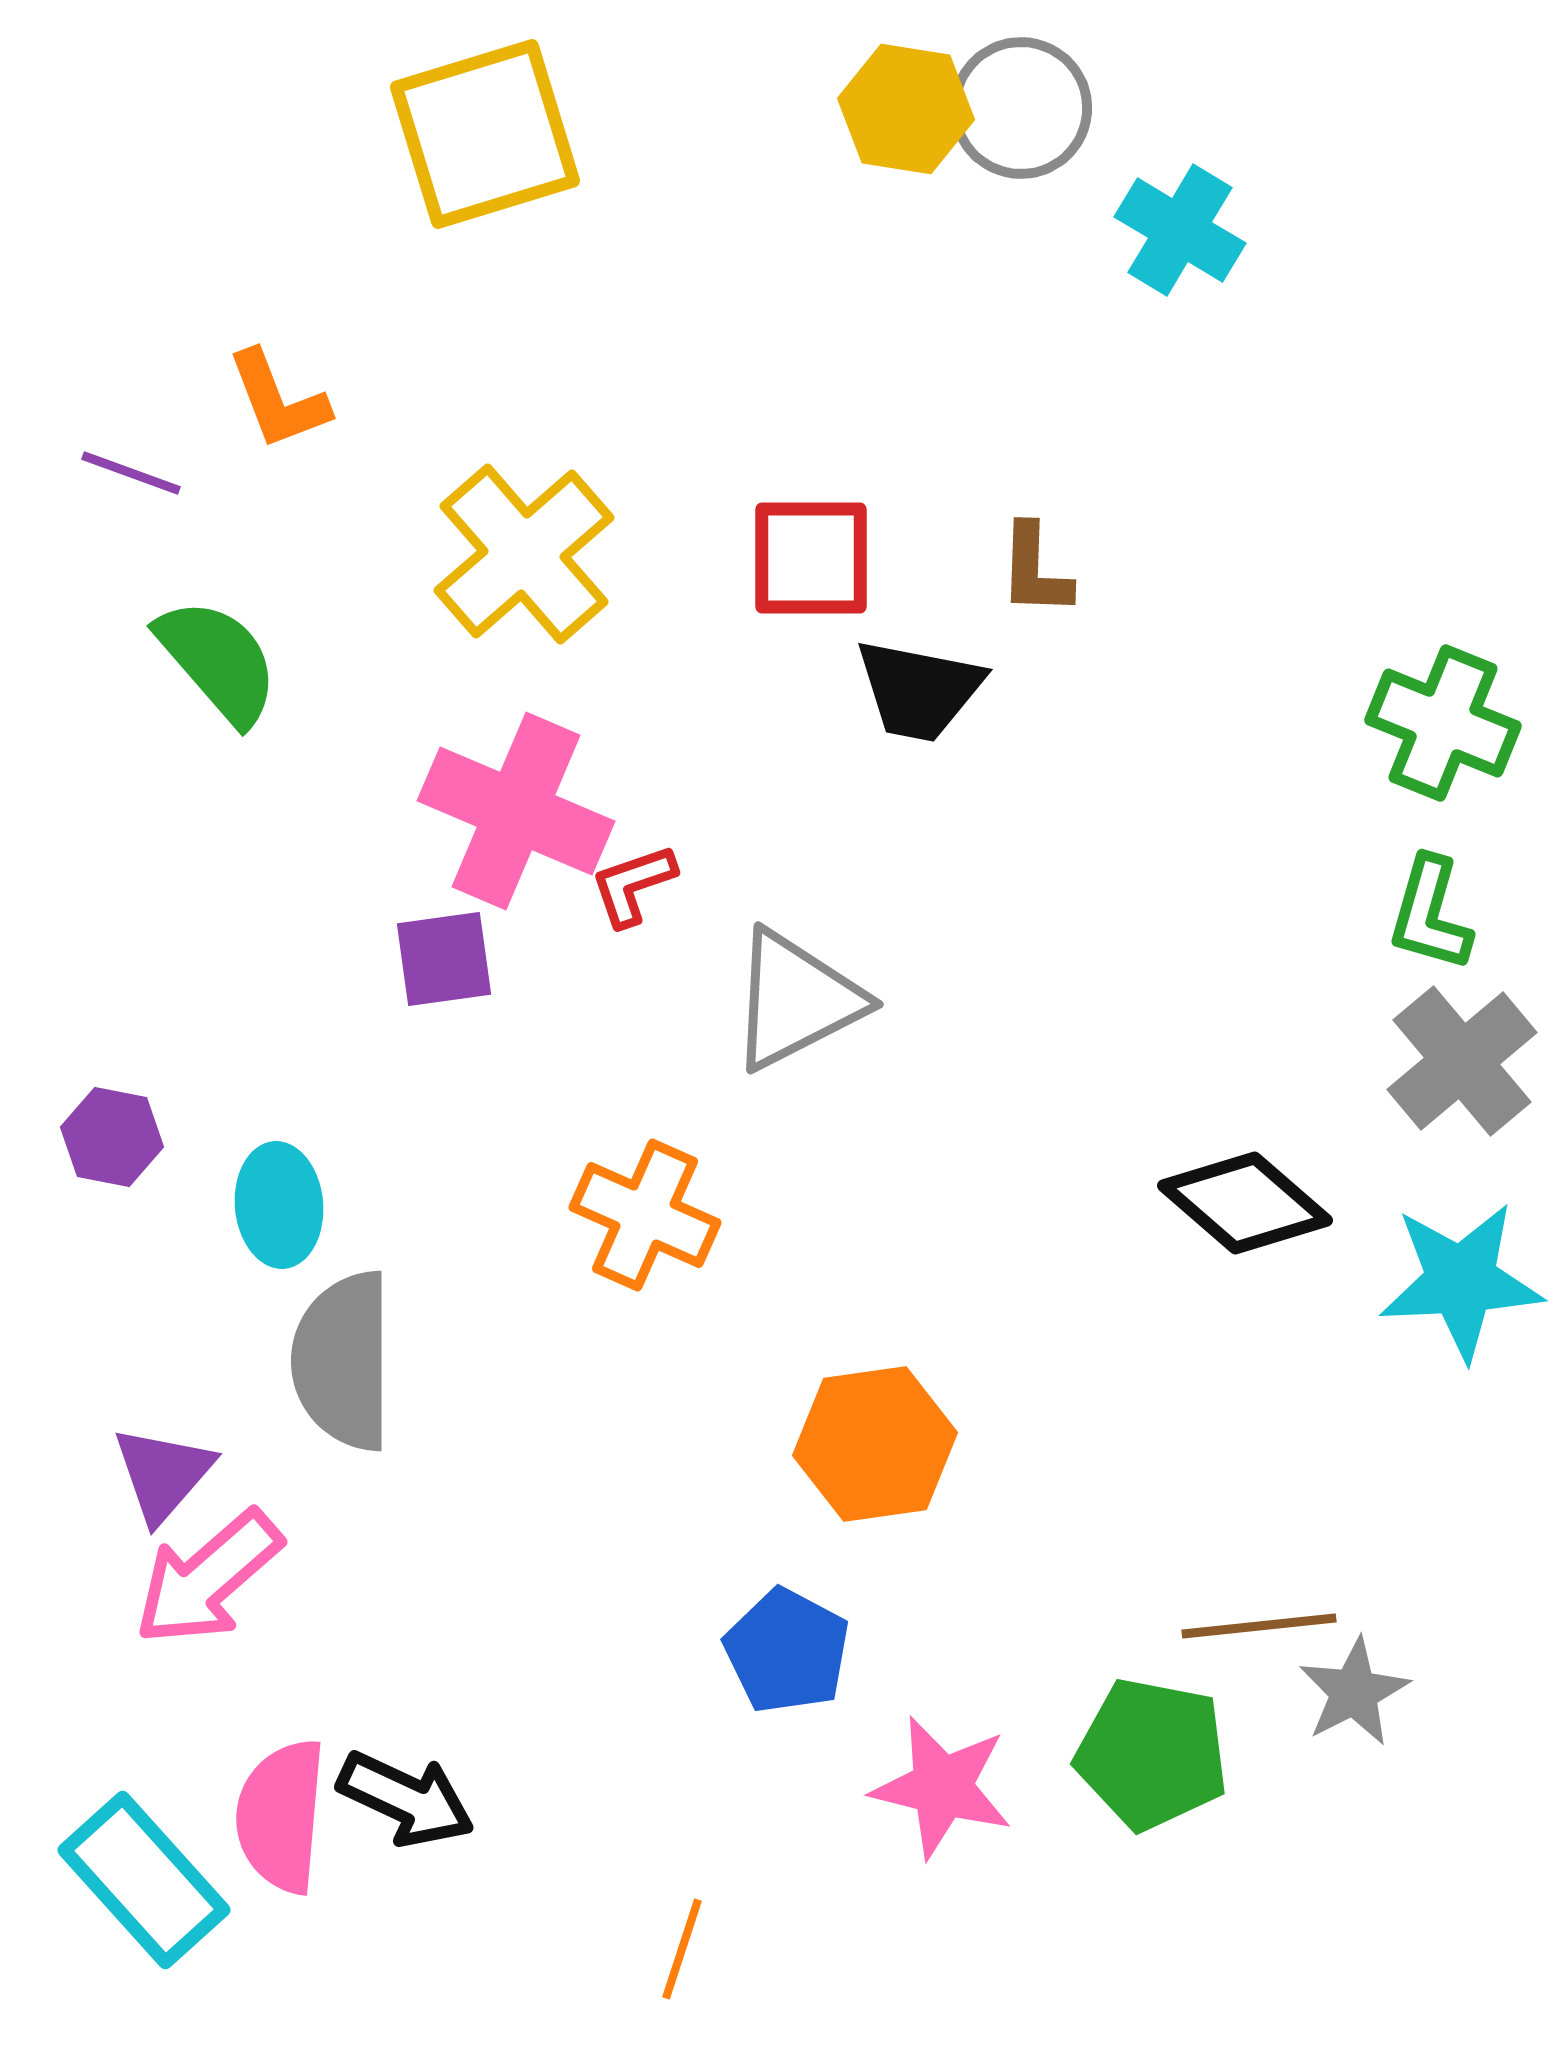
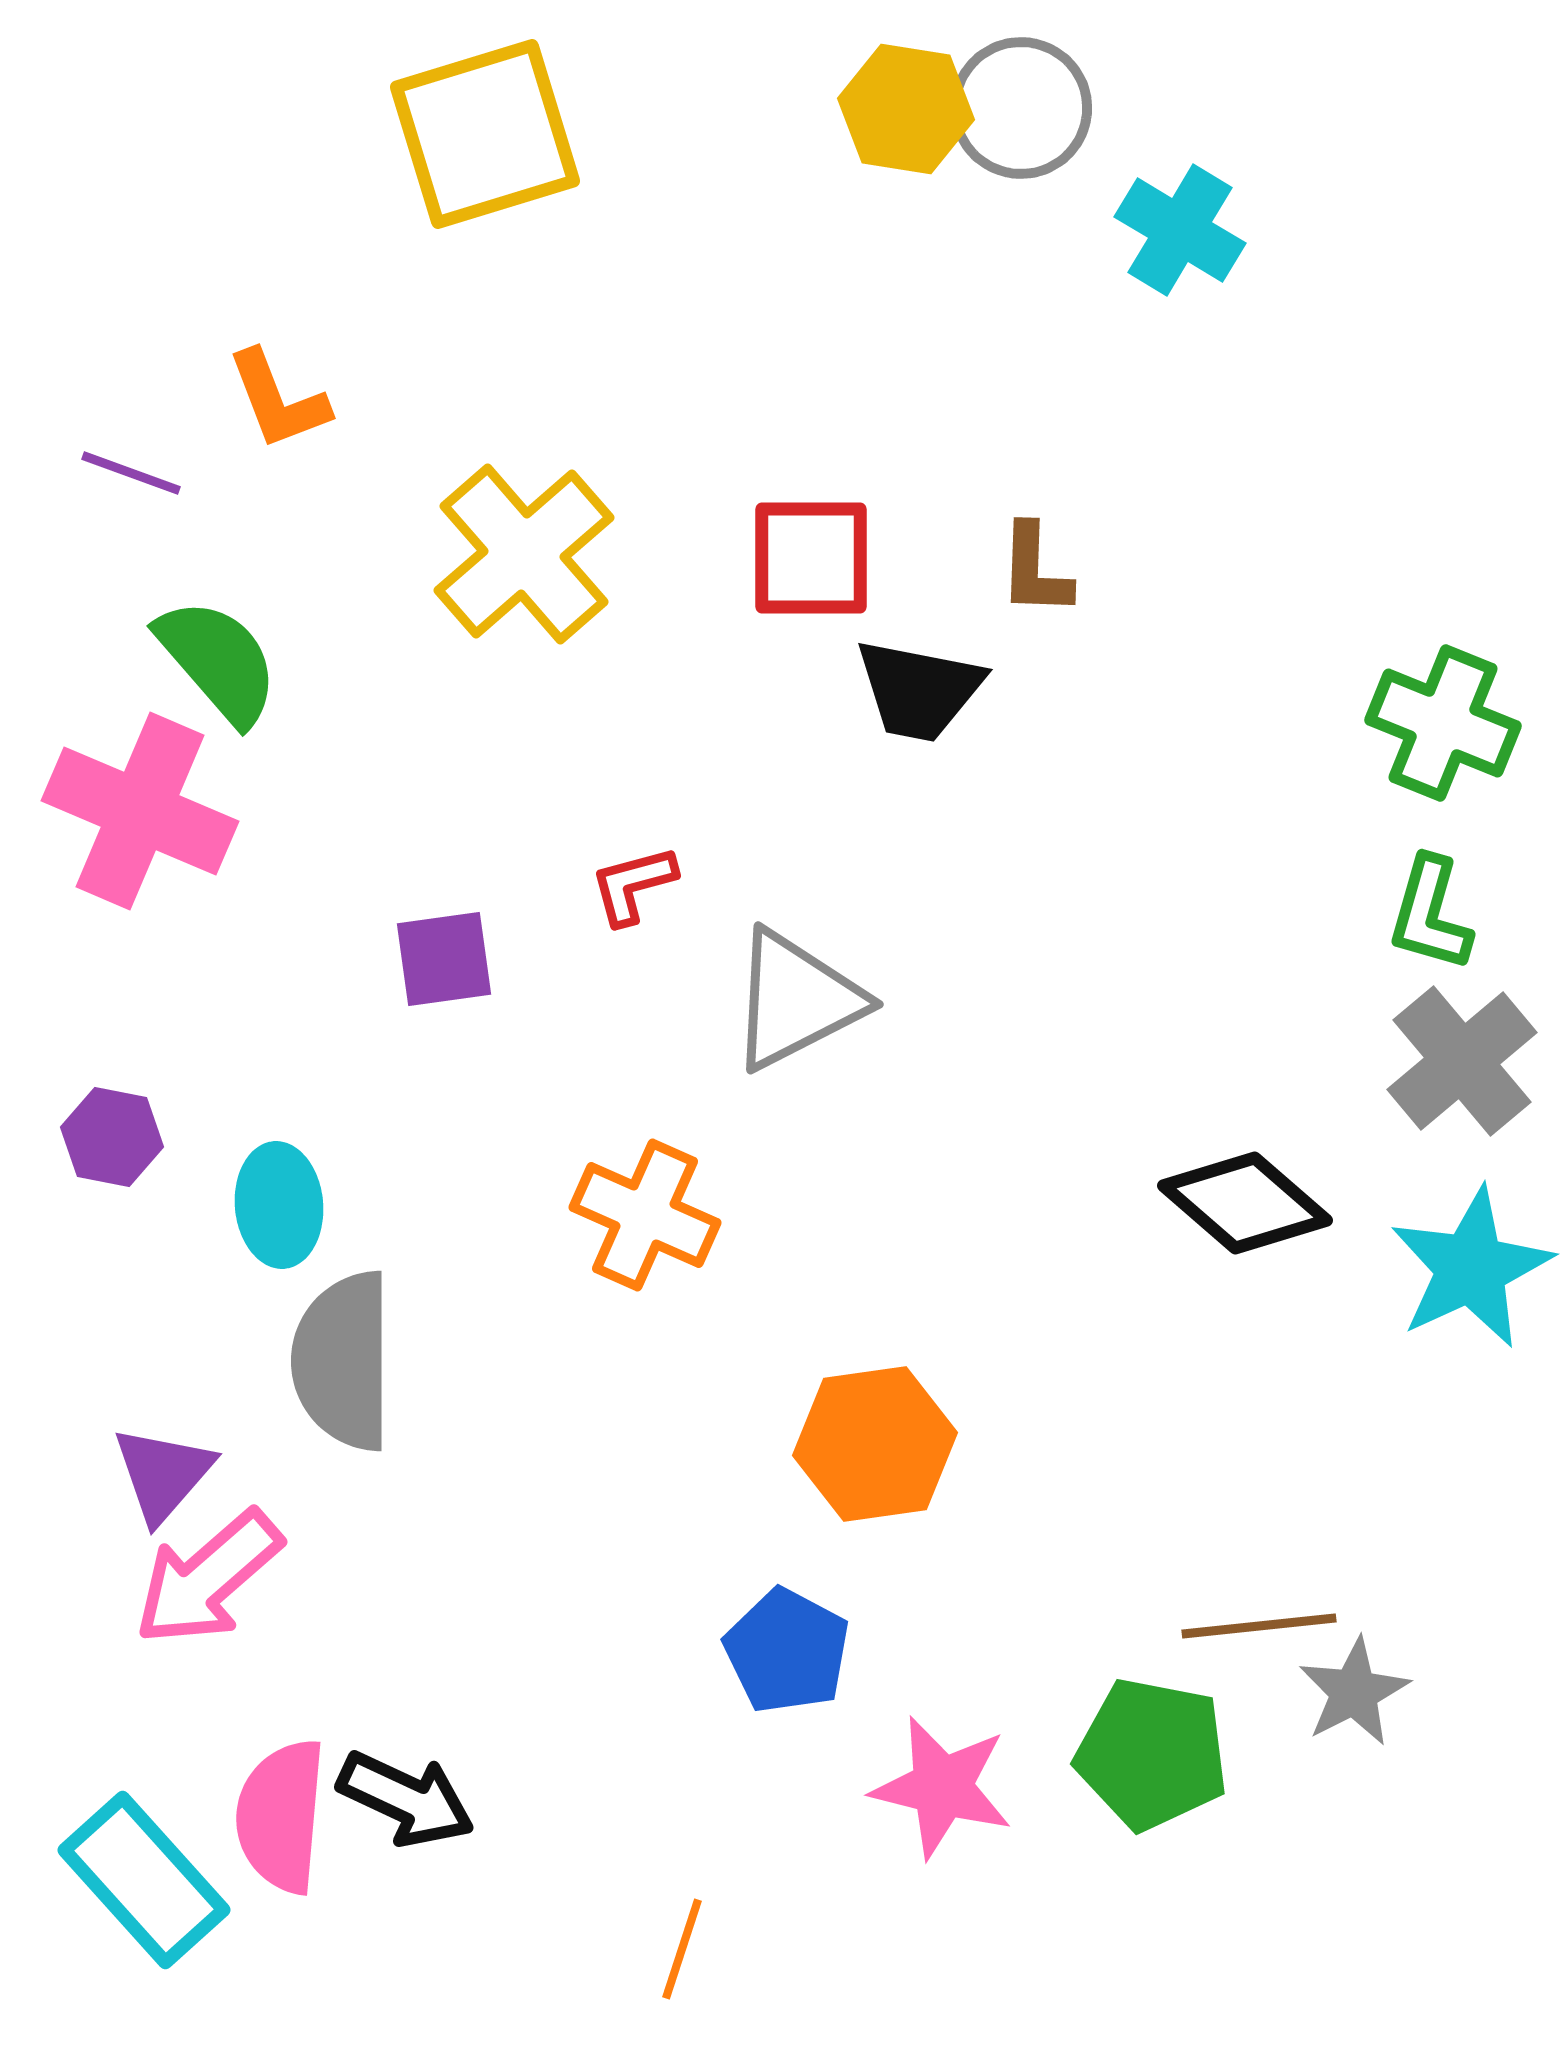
pink cross: moved 376 px left
red L-shape: rotated 4 degrees clockwise
cyan star: moved 10 px right, 13 px up; rotated 22 degrees counterclockwise
